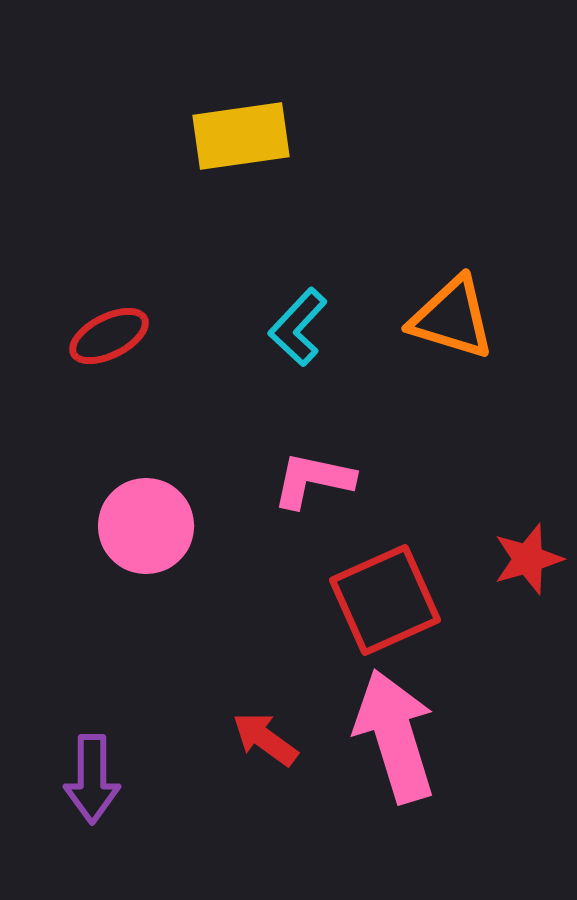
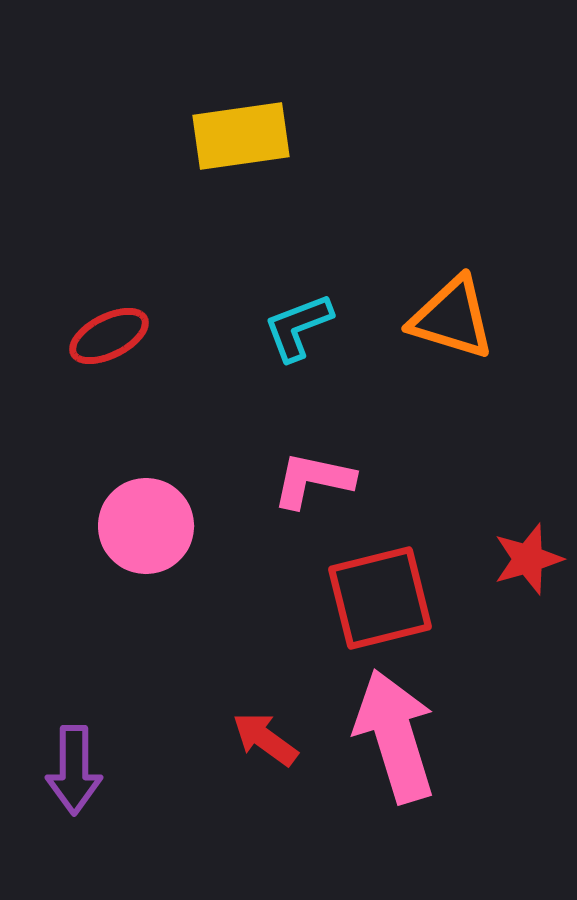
cyan L-shape: rotated 26 degrees clockwise
red square: moved 5 px left, 2 px up; rotated 10 degrees clockwise
purple arrow: moved 18 px left, 9 px up
